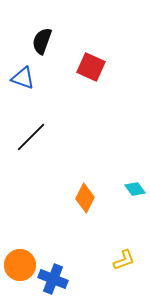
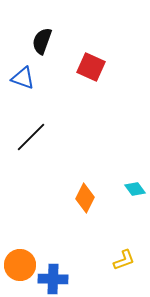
blue cross: rotated 20 degrees counterclockwise
